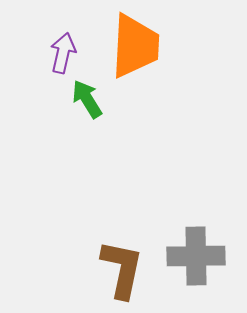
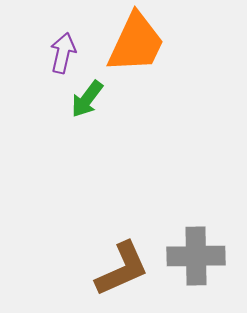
orange trapezoid: moved 1 px right, 3 px up; rotated 22 degrees clockwise
green arrow: rotated 111 degrees counterclockwise
brown L-shape: rotated 54 degrees clockwise
